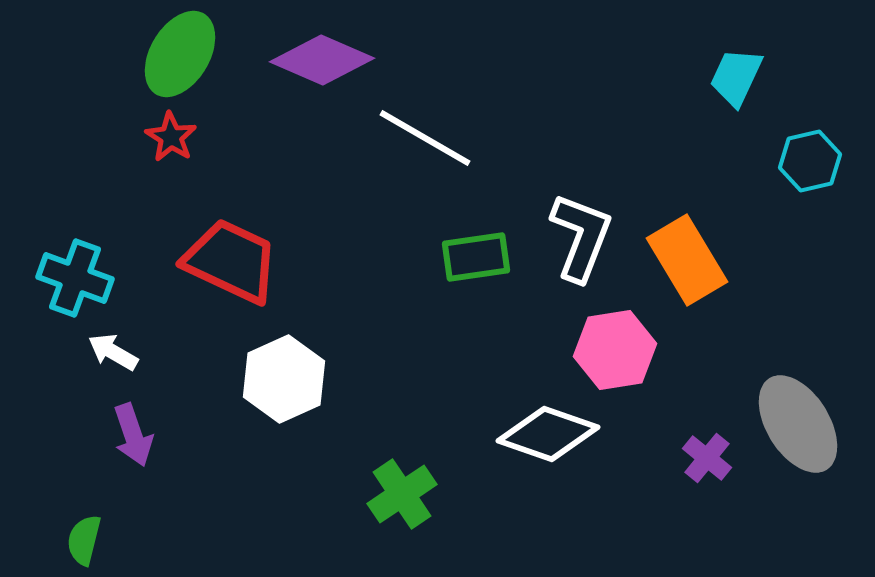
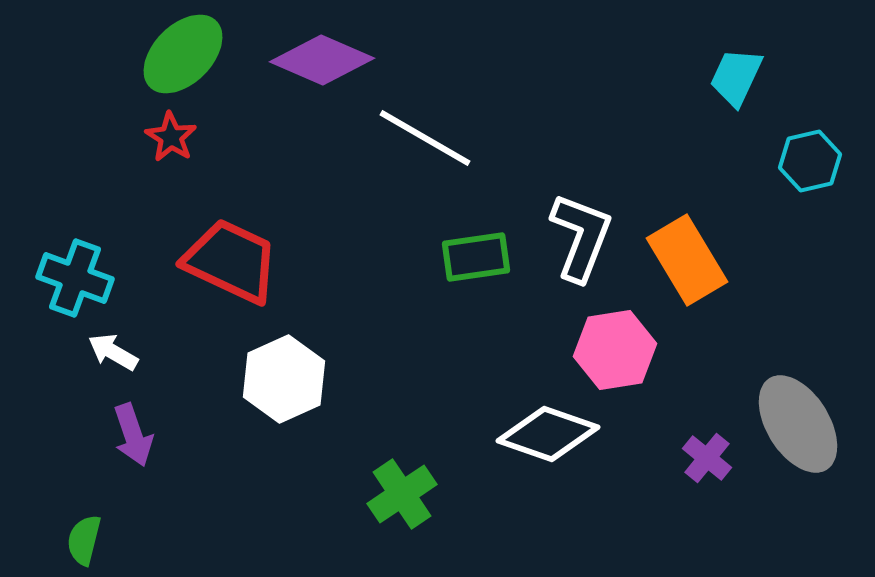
green ellipse: moved 3 px right; rotated 14 degrees clockwise
